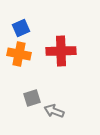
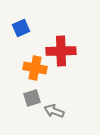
orange cross: moved 16 px right, 14 px down
